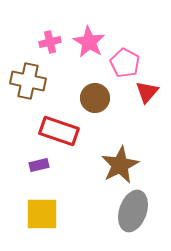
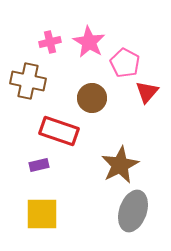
brown circle: moved 3 px left
